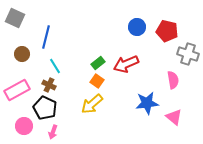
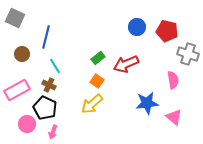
green rectangle: moved 5 px up
pink circle: moved 3 px right, 2 px up
